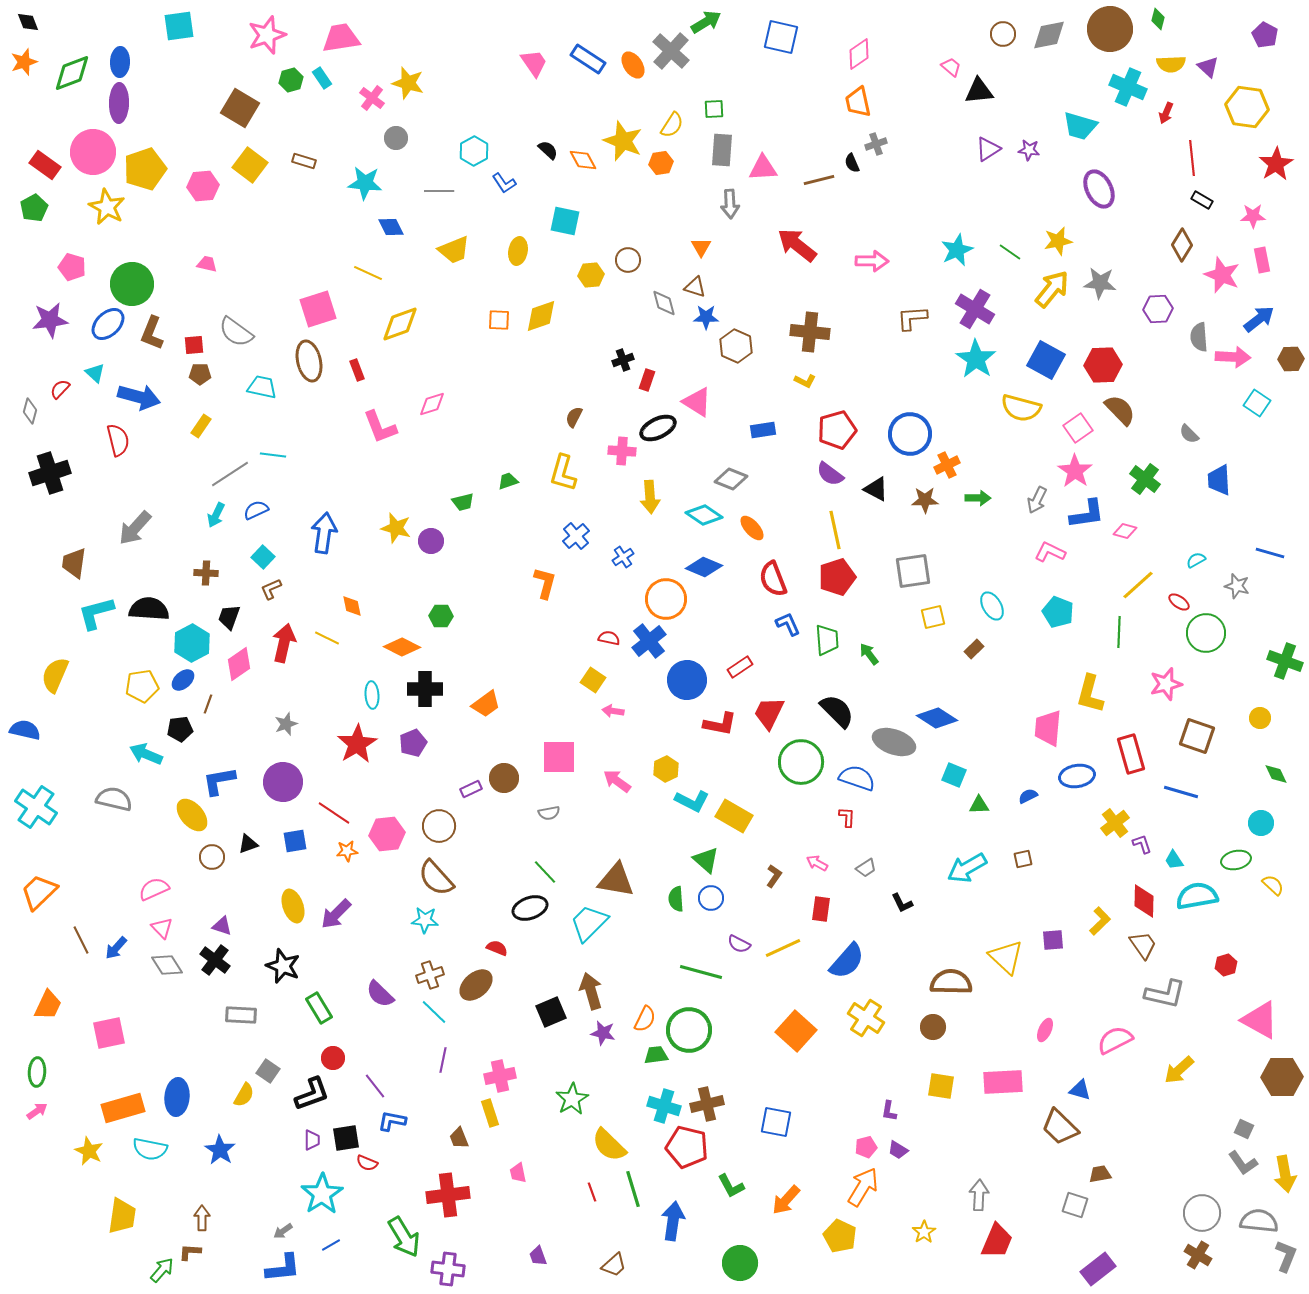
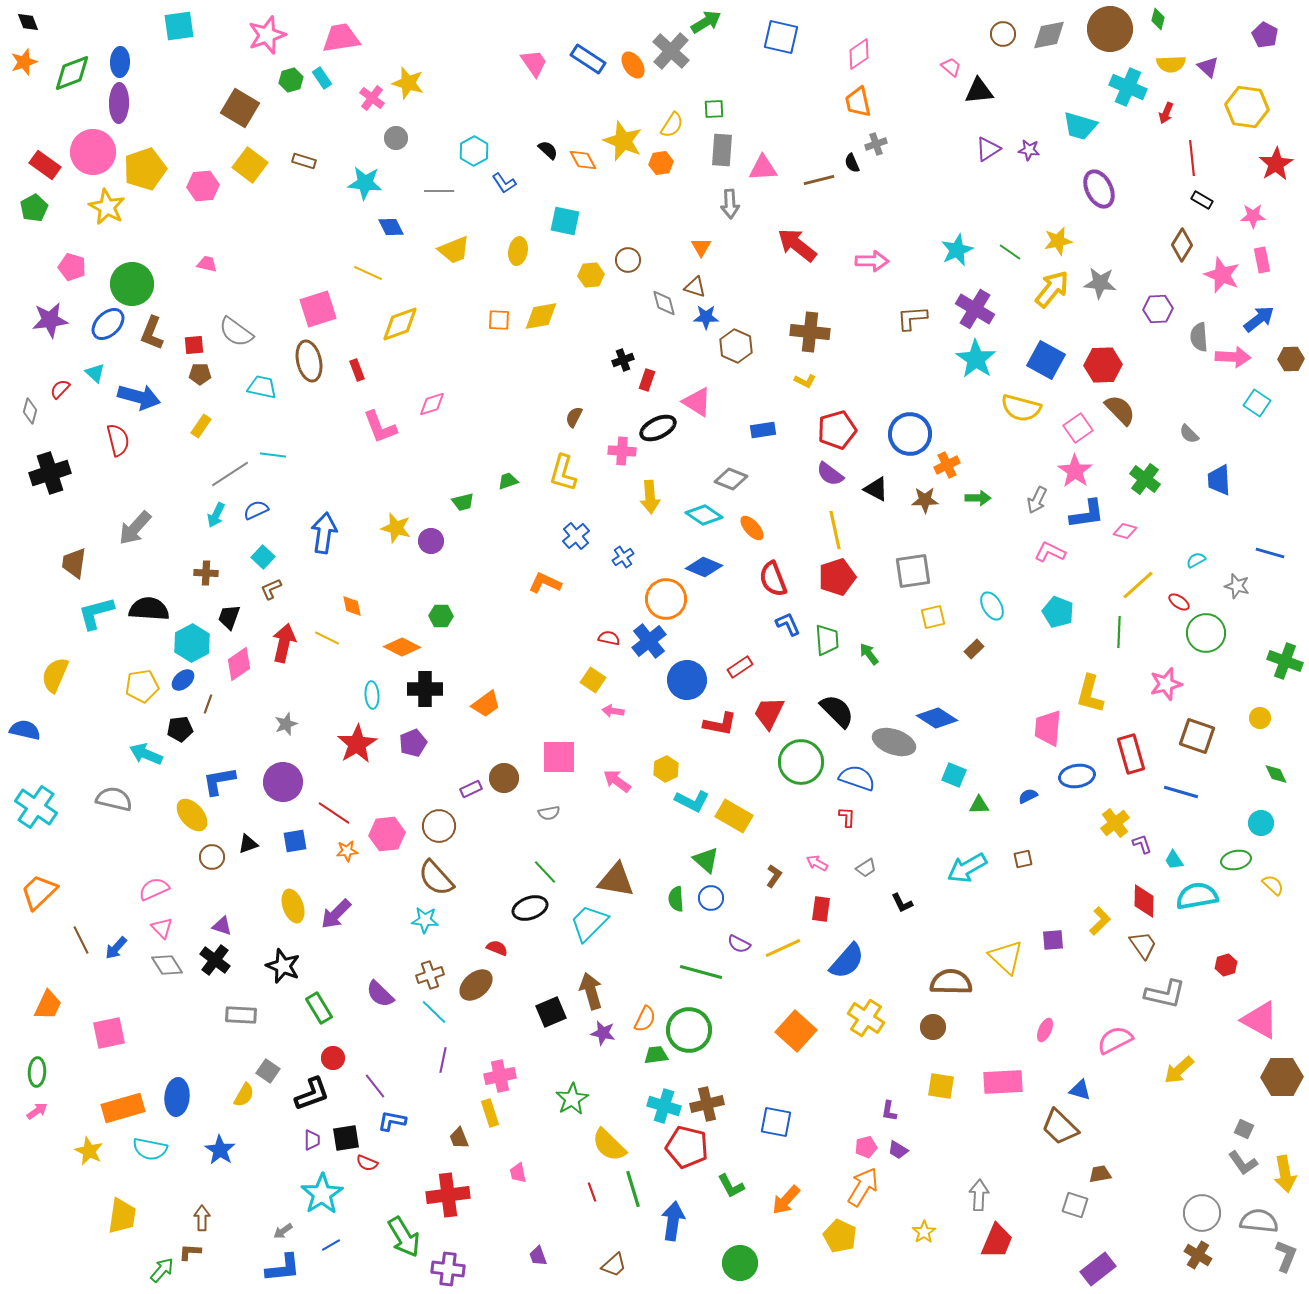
yellow diamond at (541, 316): rotated 9 degrees clockwise
orange L-shape at (545, 583): rotated 80 degrees counterclockwise
